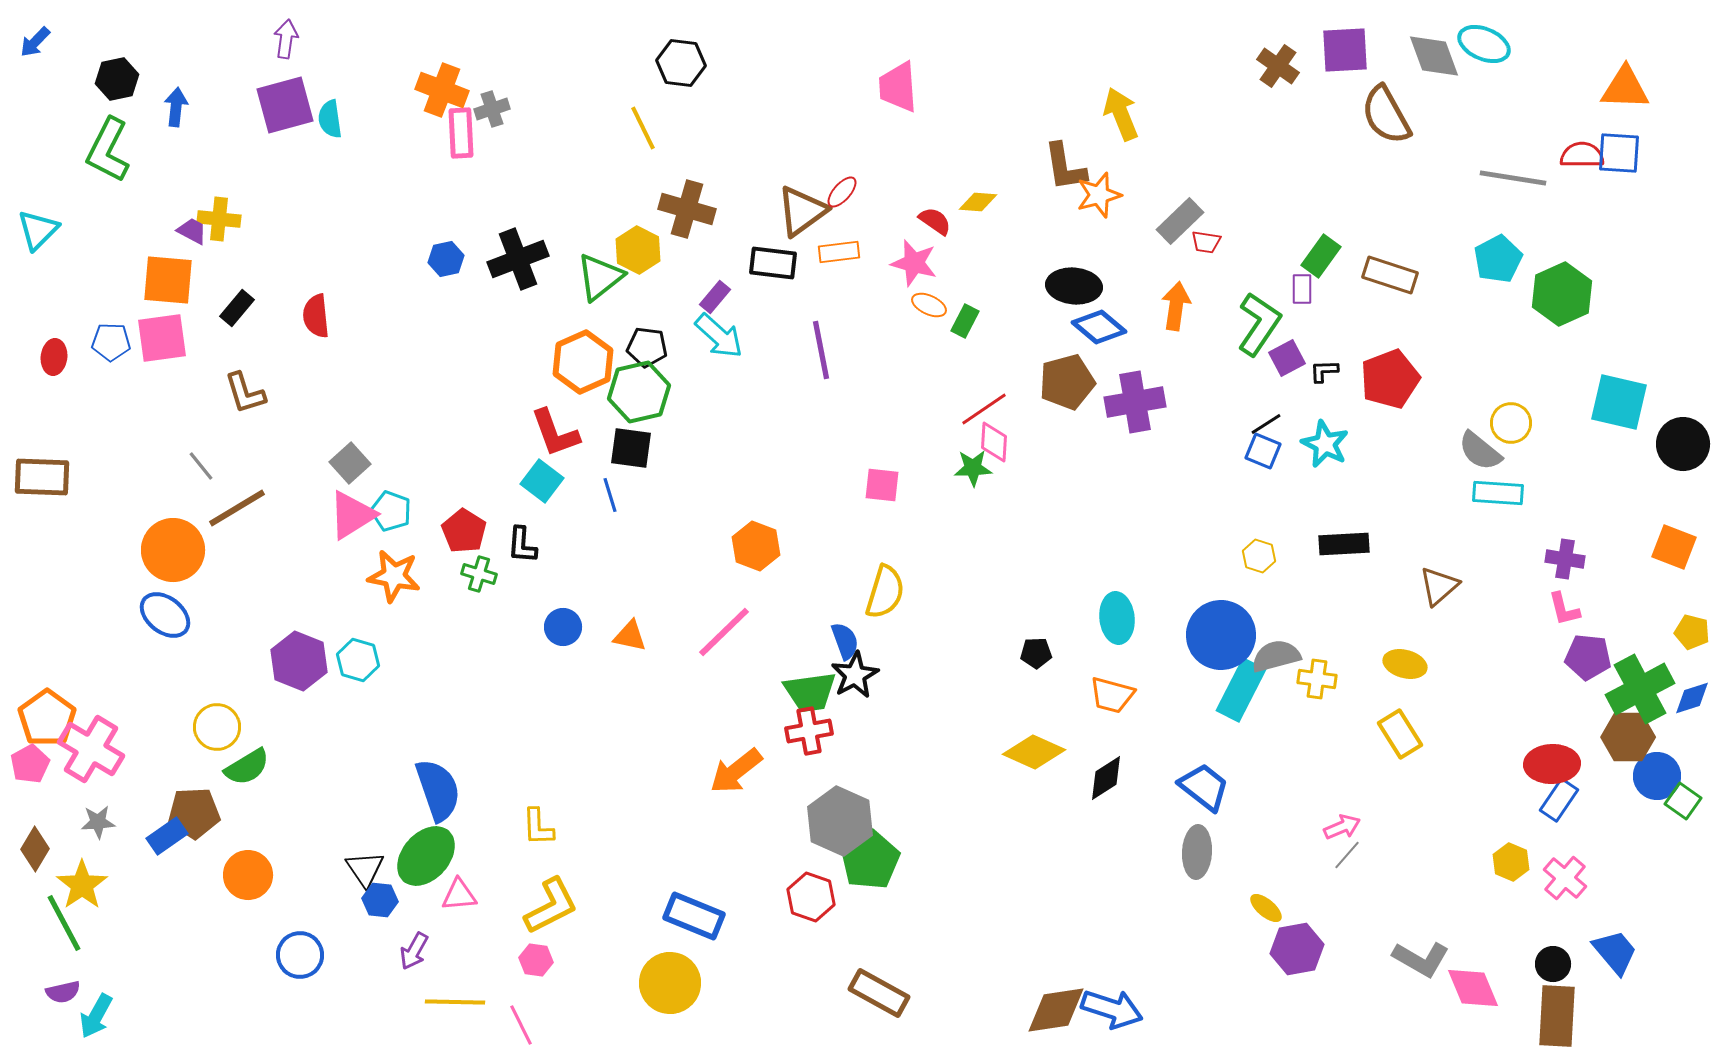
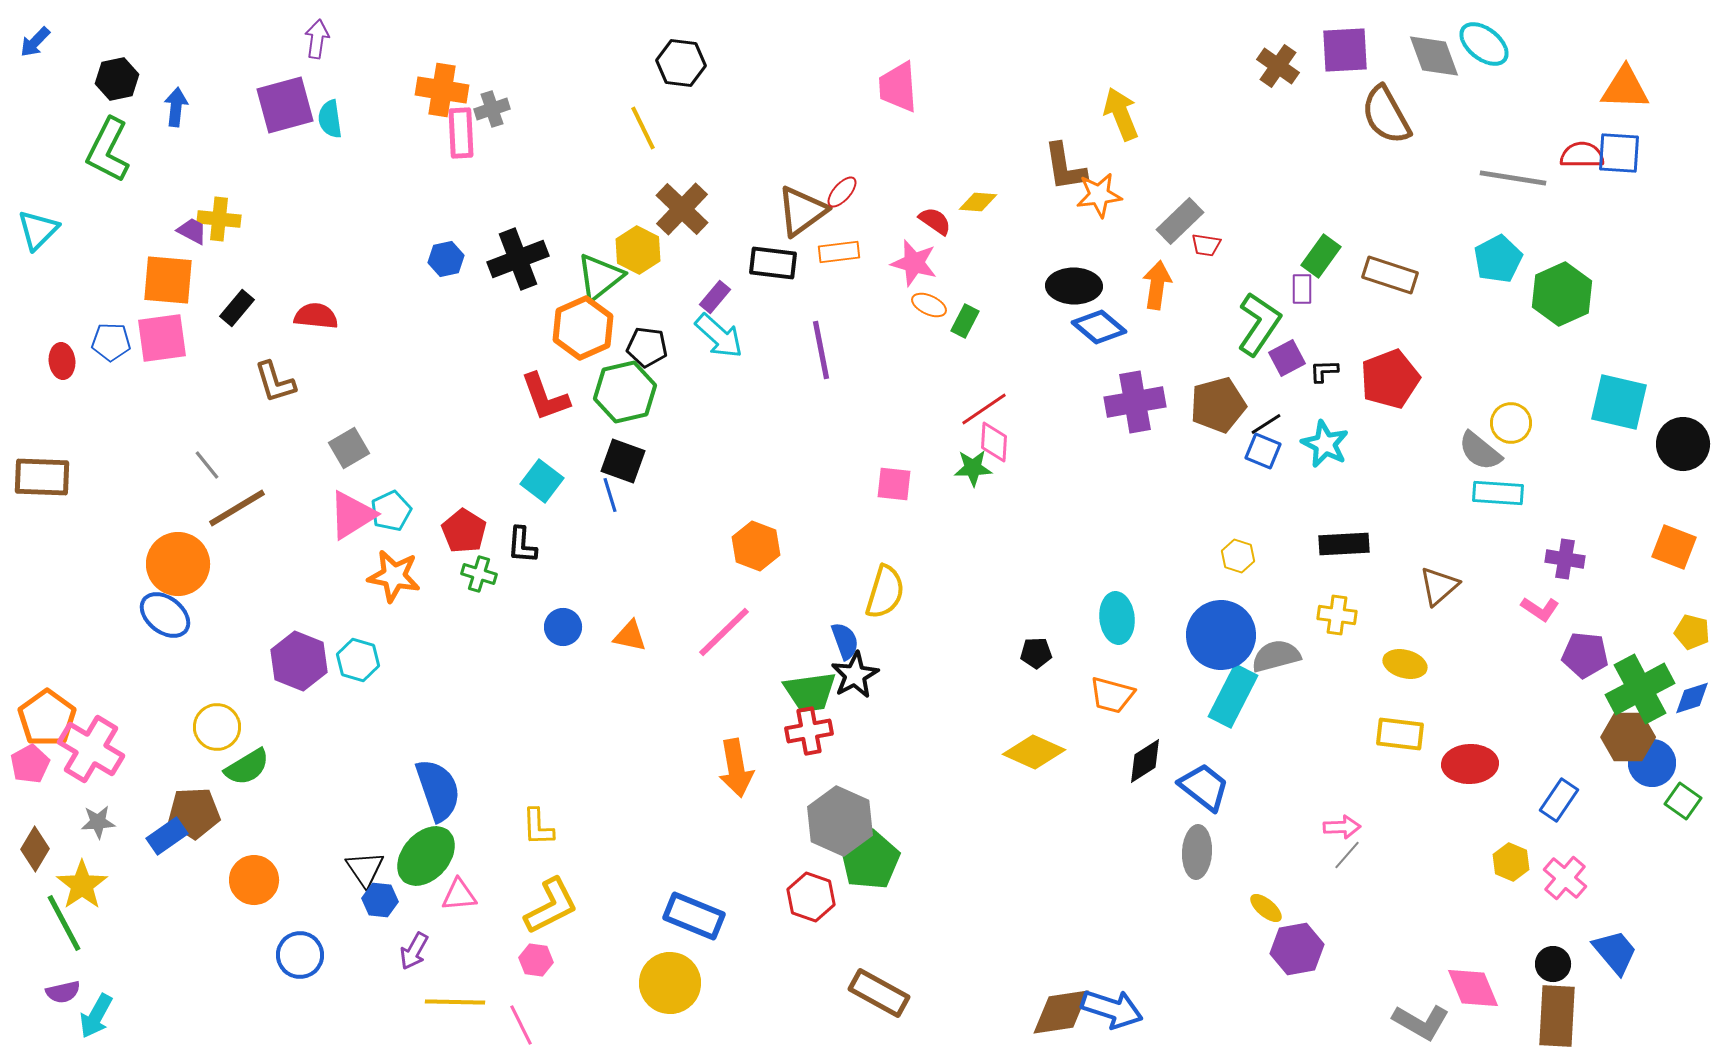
purple arrow at (286, 39): moved 31 px right
cyan ellipse at (1484, 44): rotated 15 degrees clockwise
orange cross at (442, 90): rotated 12 degrees counterclockwise
orange star at (1099, 195): rotated 9 degrees clockwise
brown cross at (687, 209): moved 5 px left; rotated 28 degrees clockwise
red trapezoid at (1206, 242): moved 3 px down
black ellipse at (1074, 286): rotated 4 degrees counterclockwise
orange arrow at (1176, 306): moved 19 px left, 21 px up
red semicircle at (316, 316): rotated 102 degrees clockwise
red ellipse at (54, 357): moved 8 px right, 4 px down; rotated 12 degrees counterclockwise
orange hexagon at (583, 362): moved 34 px up
brown pentagon at (1067, 382): moved 151 px right, 23 px down
green hexagon at (639, 392): moved 14 px left
brown L-shape at (245, 393): moved 30 px right, 11 px up
red L-shape at (555, 433): moved 10 px left, 36 px up
black square at (631, 448): moved 8 px left, 13 px down; rotated 12 degrees clockwise
gray square at (350, 463): moved 1 px left, 15 px up; rotated 12 degrees clockwise
gray line at (201, 466): moved 6 px right, 1 px up
pink square at (882, 485): moved 12 px right, 1 px up
cyan pentagon at (391, 511): rotated 27 degrees clockwise
orange circle at (173, 550): moved 5 px right, 14 px down
yellow hexagon at (1259, 556): moved 21 px left
pink L-shape at (1564, 609): moved 24 px left; rotated 42 degrees counterclockwise
purple pentagon at (1588, 657): moved 3 px left, 2 px up
yellow cross at (1317, 679): moved 20 px right, 64 px up
cyan rectangle at (1241, 690): moved 8 px left, 6 px down
yellow rectangle at (1400, 734): rotated 51 degrees counterclockwise
red ellipse at (1552, 764): moved 82 px left
orange arrow at (736, 771): moved 3 px up; rotated 62 degrees counterclockwise
blue circle at (1657, 776): moved 5 px left, 13 px up
black diamond at (1106, 778): moved 39 px right, 17 px up
pink arrow at (1342, 827): rotated 21 degrees clockwise
orange circle at (248, 875): moved 6 px right, 5 px down
gray L-shape at (1421, 959): moved 63 px down
brown diamond at (1056, 1010): moved 5 px right, 2 px down
